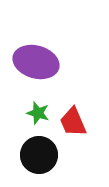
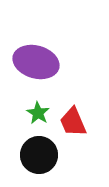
green star: rotated 15 degrees clockwise
